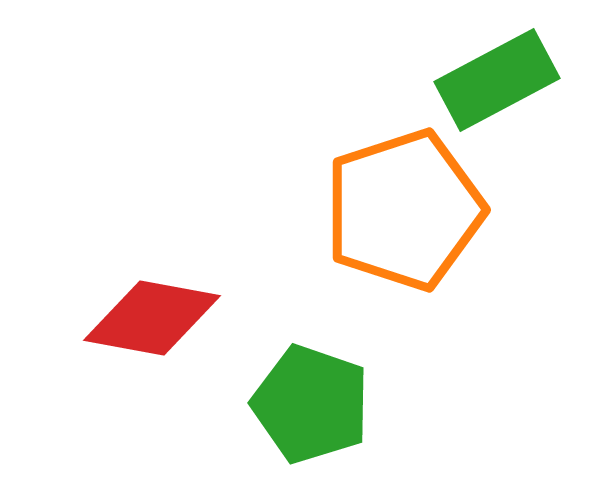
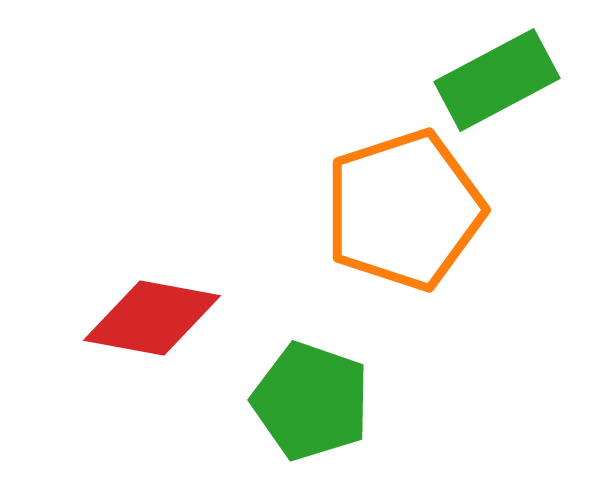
green pentagon: moved 3 px up
